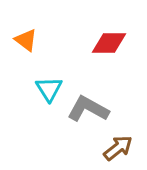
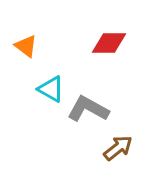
orange triangle: moved 6 px down
cyan triangle: moved 2 px right; rotated 28 degrees counterclockwise
